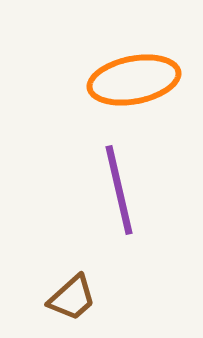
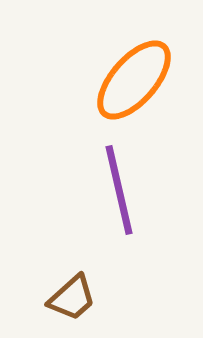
orange ellipse: rotated 38 degrees counterclockwise
